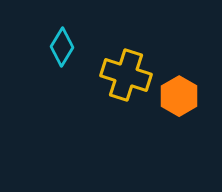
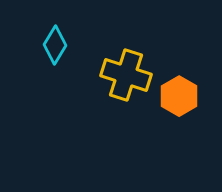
cyan diamond: moved 7 px left, 2 px up
